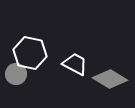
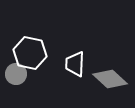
white trapezoid: rotated 116 degrees counterclockwise
gray diamond: rotated 12 degrees clockwise
